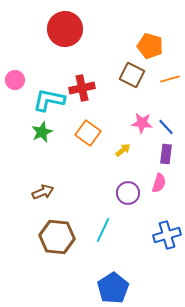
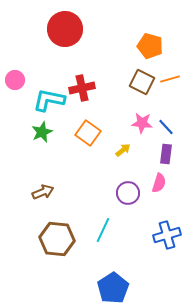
brown square: moved 10 px right, 7 px down
brown hexagon: moved 2 px down
